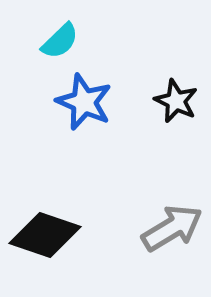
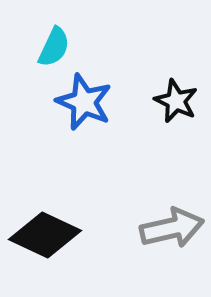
cyan semicircle: moved 6 px left, 6 px down; rotated 21 degrees counterclockwise
gray arrow: rotated 18 degrees clockwise
black diamond: rotated 6 degrees clockwise
